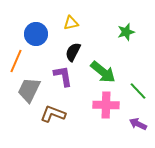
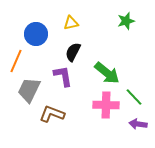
green star: moved 11 px up
green arrow: moved 4 px right, 1 px down
green line: moved 4 px left, 6 px down
brown L-shape: moved 1 px left
purple arrow: rotated 18 degrees counterclockwise
